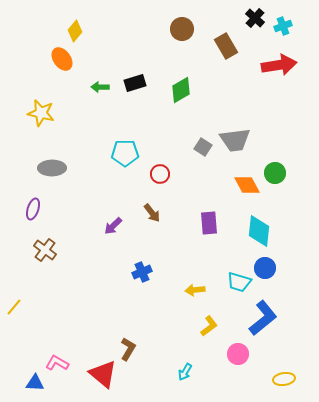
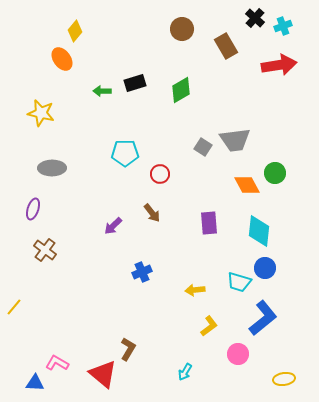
green arrow: moved 2 px right, 4 px down
